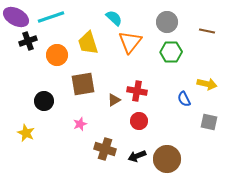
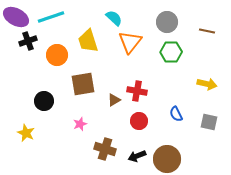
yellow trapezoid: moved 2 px up
blue semicircle: moved 8 px left, 15 px down
